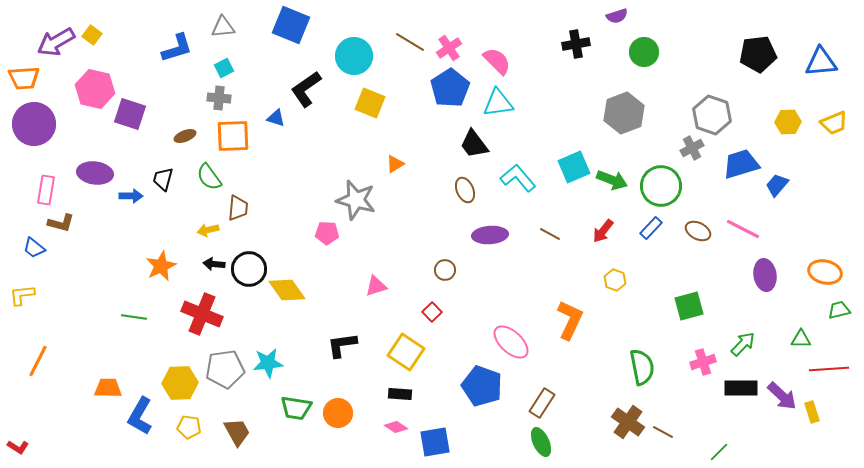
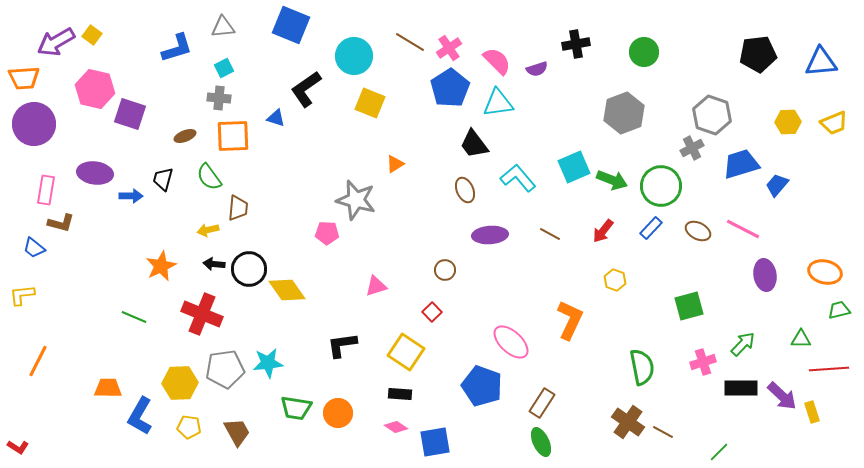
purple semicircle at (617, 16): moved 80 px left, 53 px down
green line at (134, 317): rotated 15 degrees clockwise
